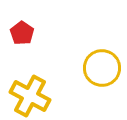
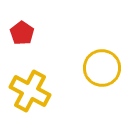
yellow cross: moved 5 px up
